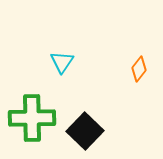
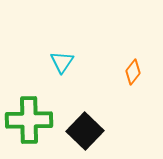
orange diamond: moved 6 px left, 3 px down
green cross: moved 3 px left, 2 px down
